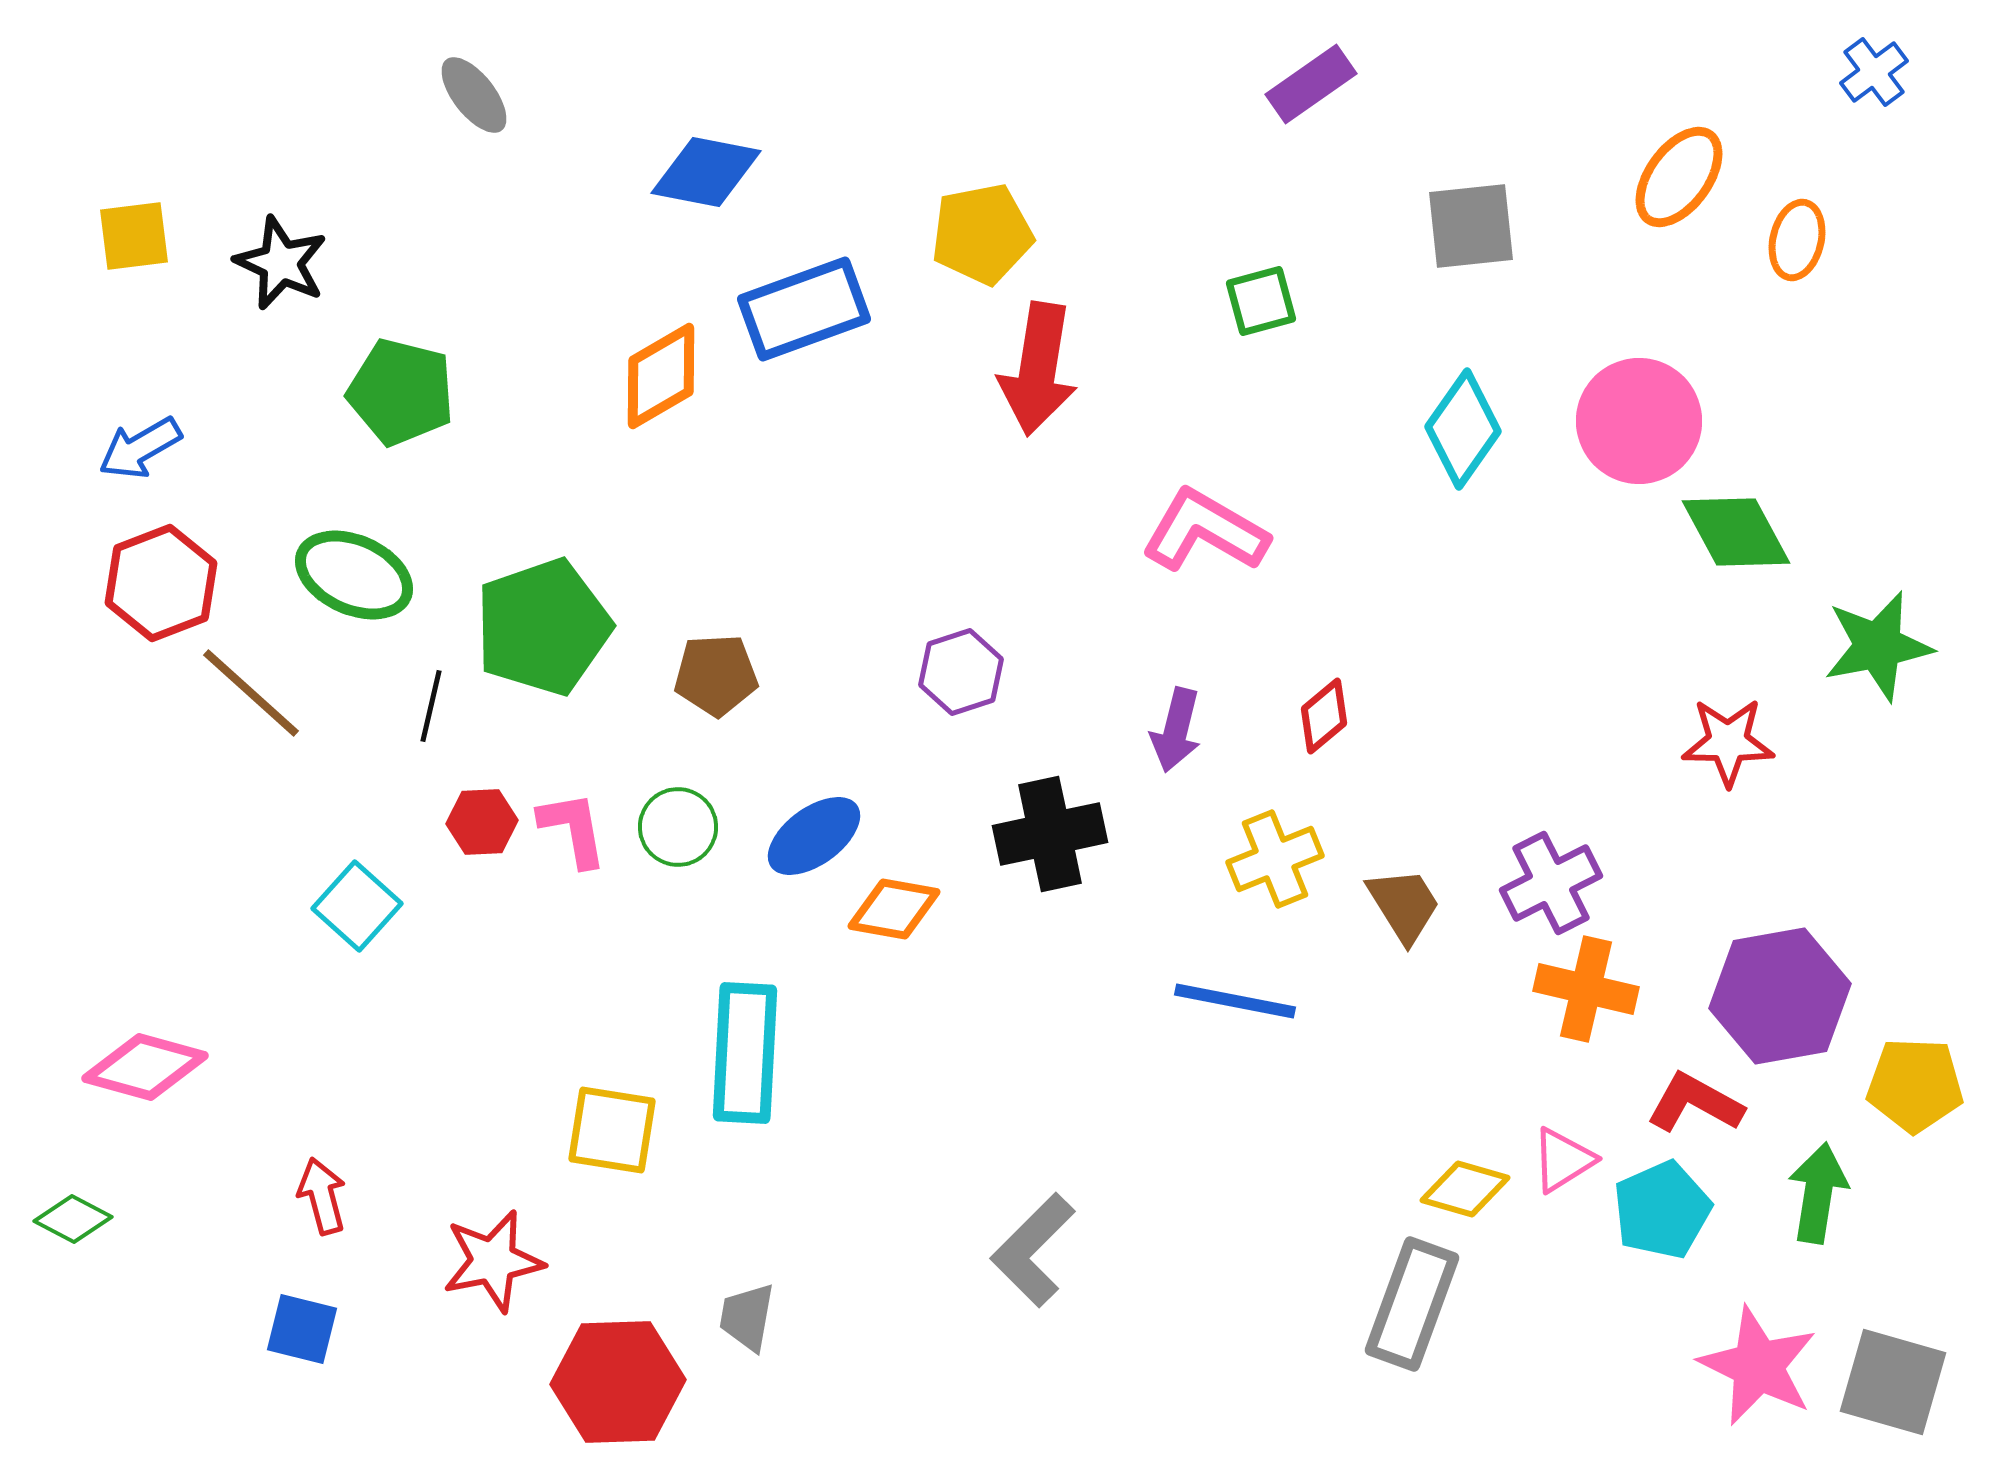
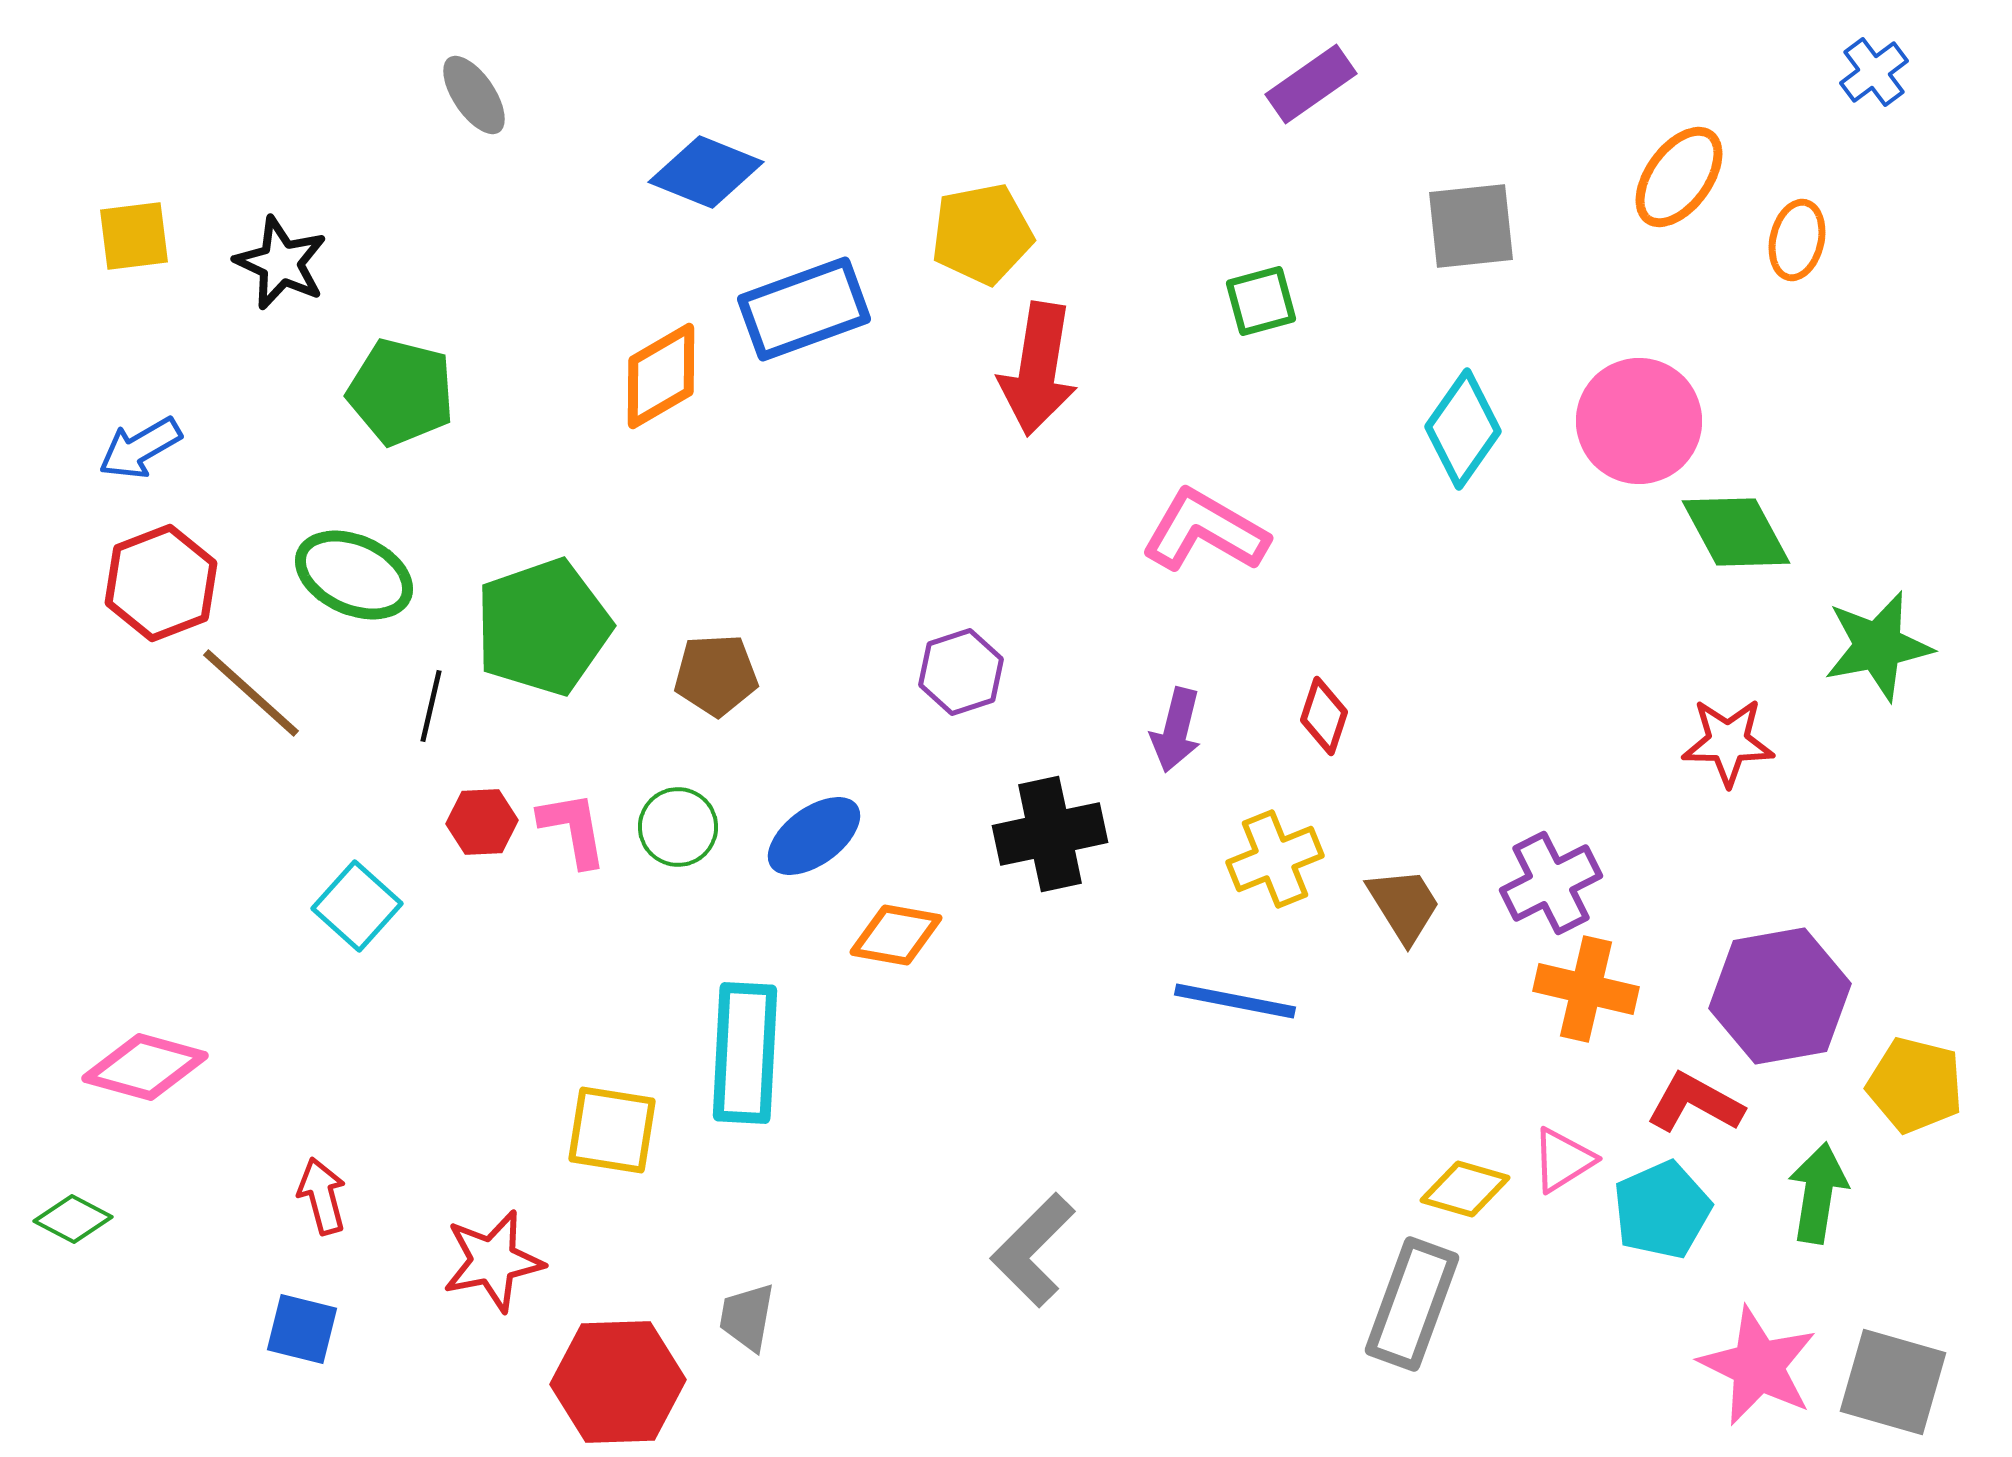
gray ellipse at (474, 95): rotated 4 degrees clockwise
blue diamond at (706, 172): rotated 11 degrees clockwise
red diamond at (1324, 716): rotated 32 degrees counterclockwise
orange diamond at (894, 909): moved 2 px right, 26 px down
yellow pentagon at (1915, 1085): rotated 12 degrees clockwise
